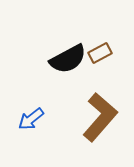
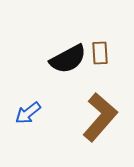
brown rectangle: rotated 65 degrees counterclockwise
blue arrow: moved 3 px left, 6 px up
